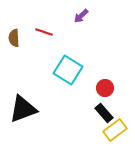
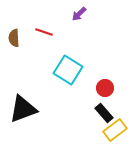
purple arrow: moved 2 px left, 2 px up
